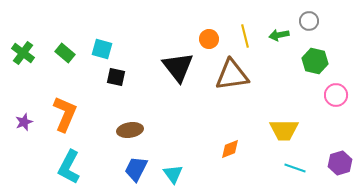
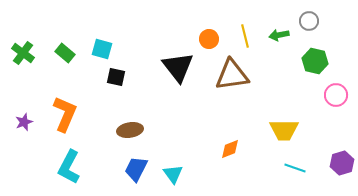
purple hexagon: moved 2 px right
